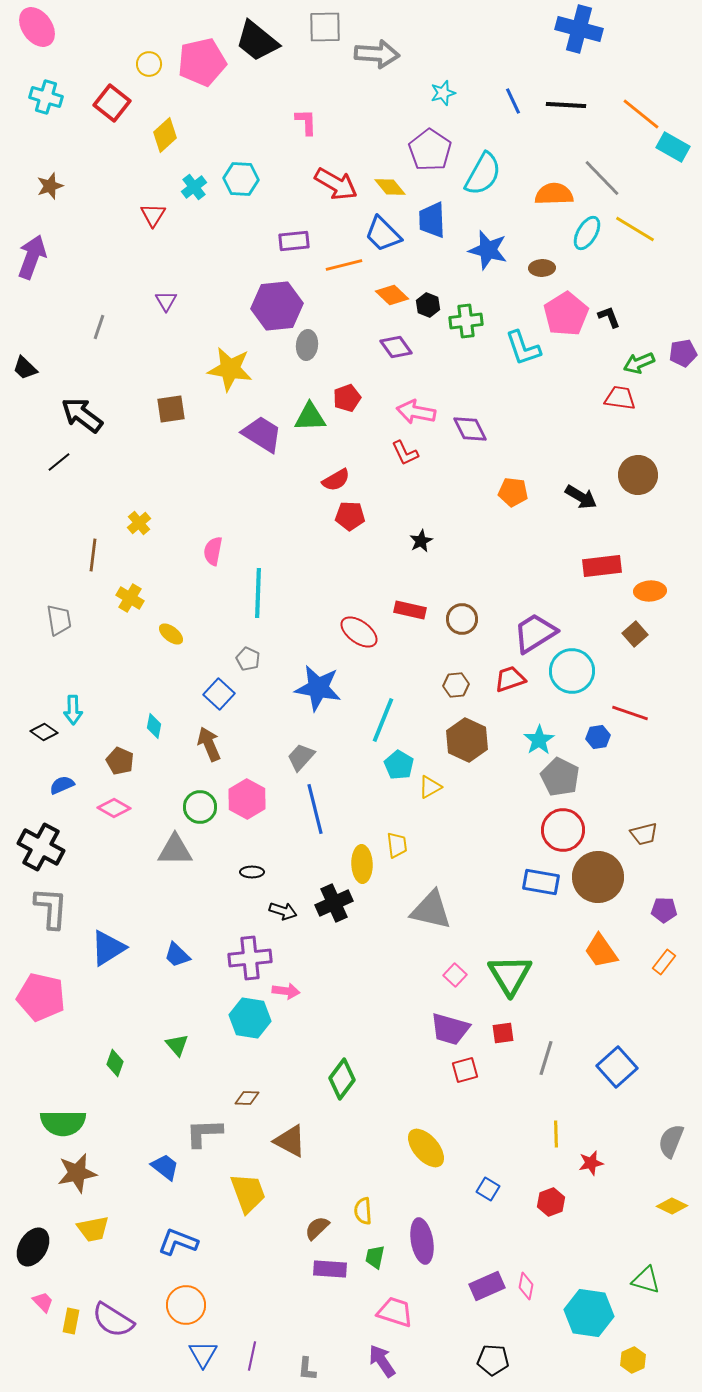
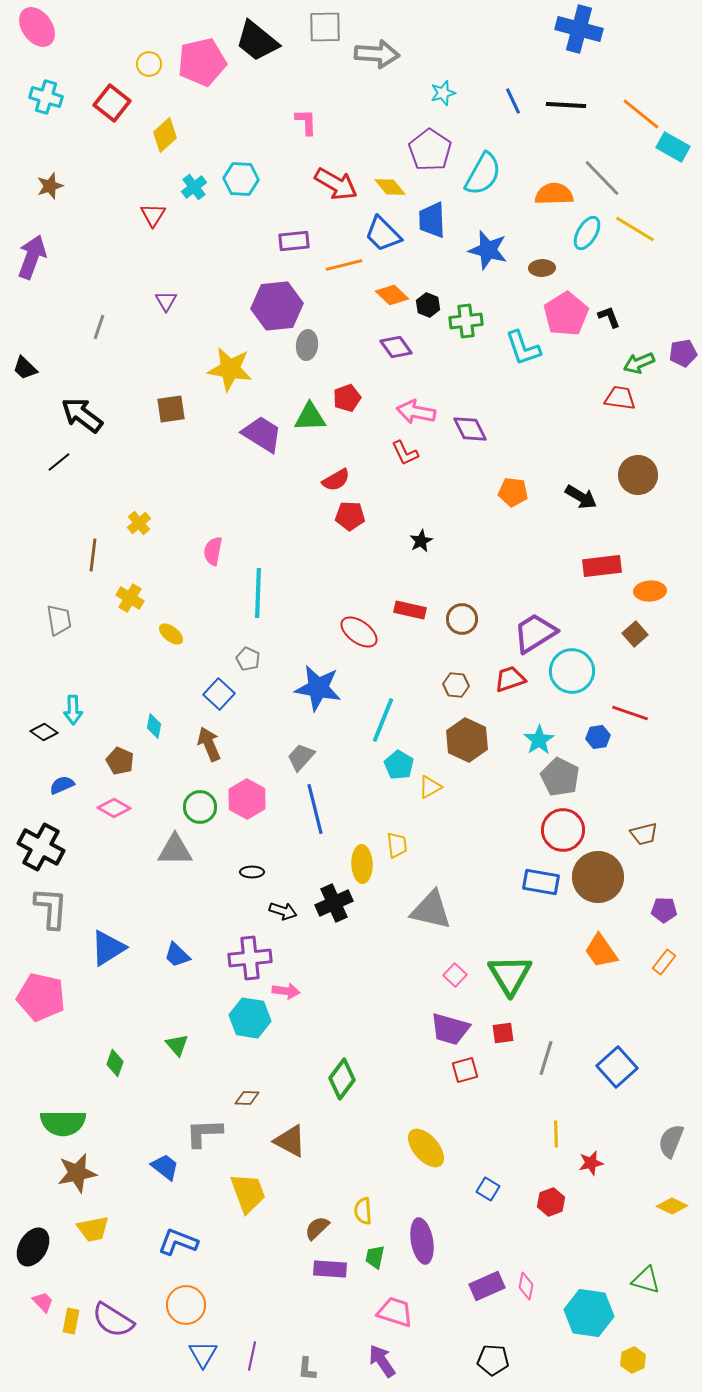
brown hexagon at (456, 685): rotated 10 degrees clockwise
